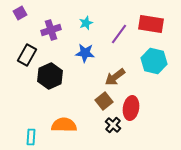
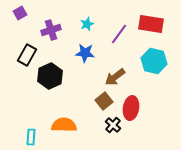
cyan star: moved 1 px right, 1 px down
